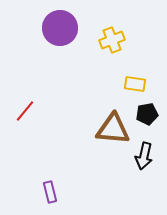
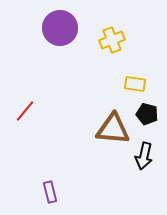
black pentagon: rotated 25 degrees clockwise
